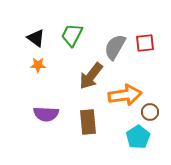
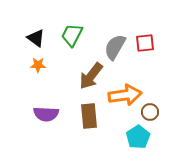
brown rectangle: moved 1 px right, 6 px up
